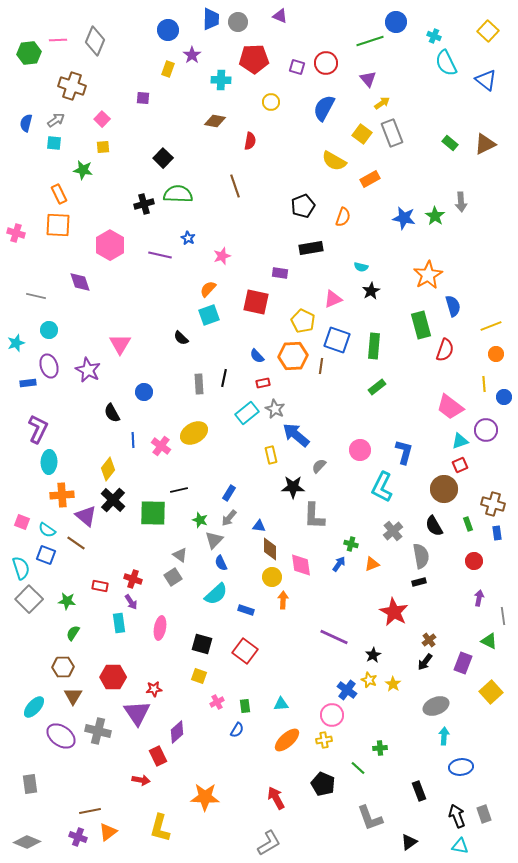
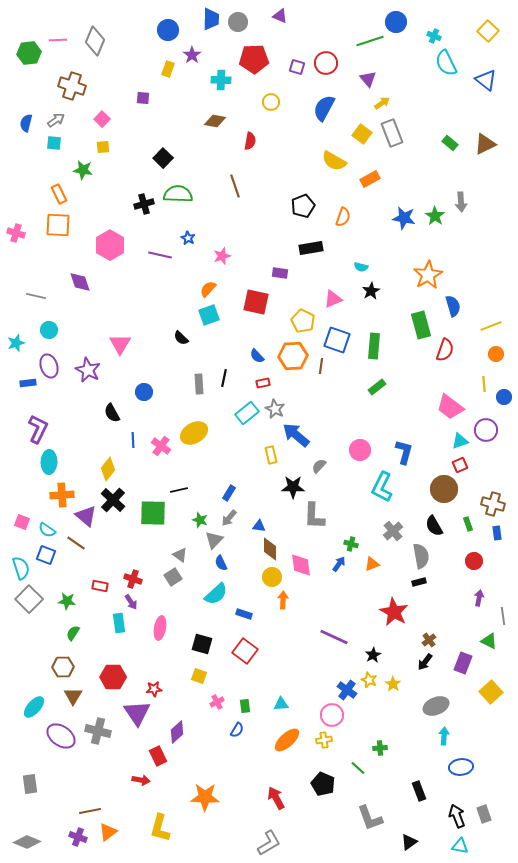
blue rectangle at (246, 610): moved 2 px left, 4 px down
